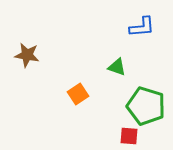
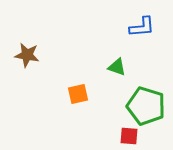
orange square: rotated 20 degrees clockwise
